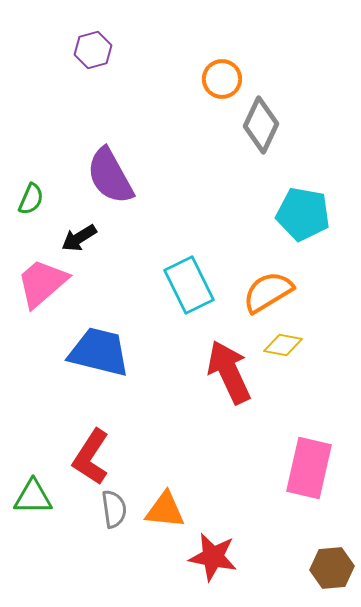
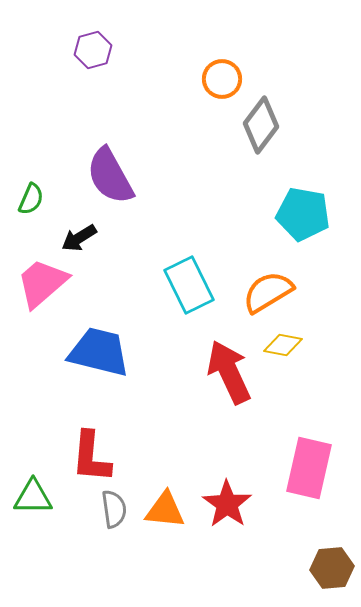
gray diamond: rotated 12 degrees clockwise
red L-shape: rotated 28 degrees counterclockwise
red star: moved 14 px right, 53 px up; rotated 24 degrees clockwise
